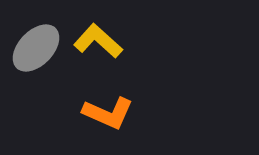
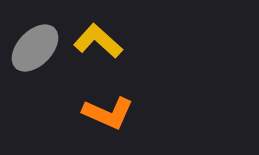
gray ellipse: moved 1 px left
